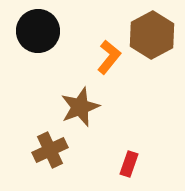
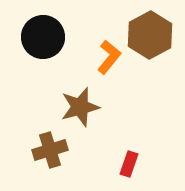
black circle: moved 5 px right, 6 px down
brown hexagon: moved 2 px left
brown star: rotated 6 degrees clockwise
brown cross: rotated 8 degrees clockwise
